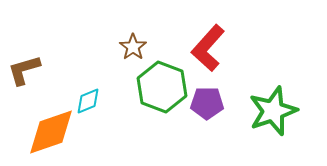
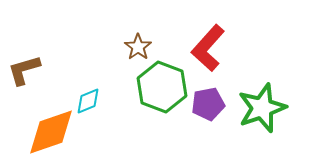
brown star: moved 5 px right
purple pentagon: moved 1 px right, 1 px down; rotated 12 degrees counterclockwise
green star: moved 11 px left, 3 px up
